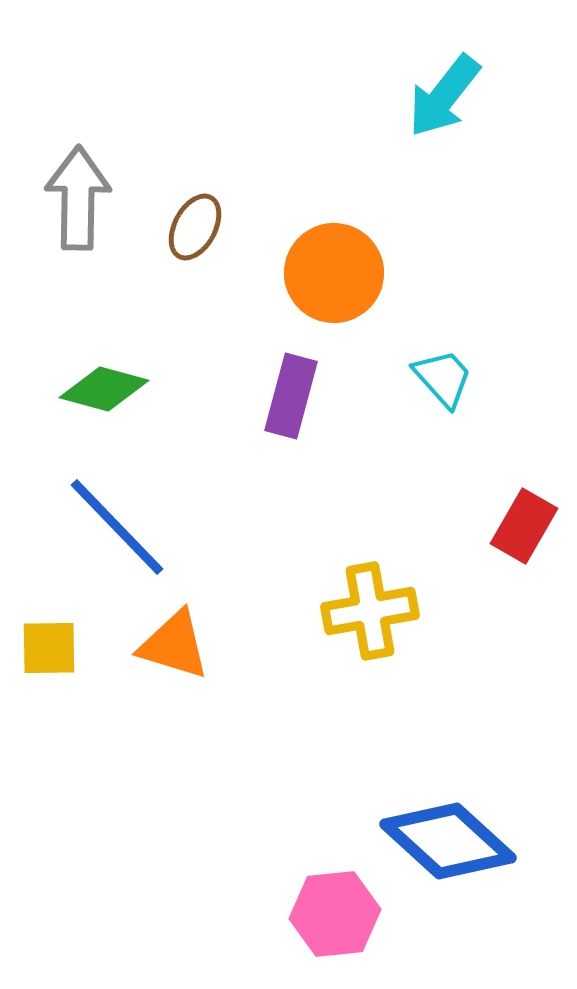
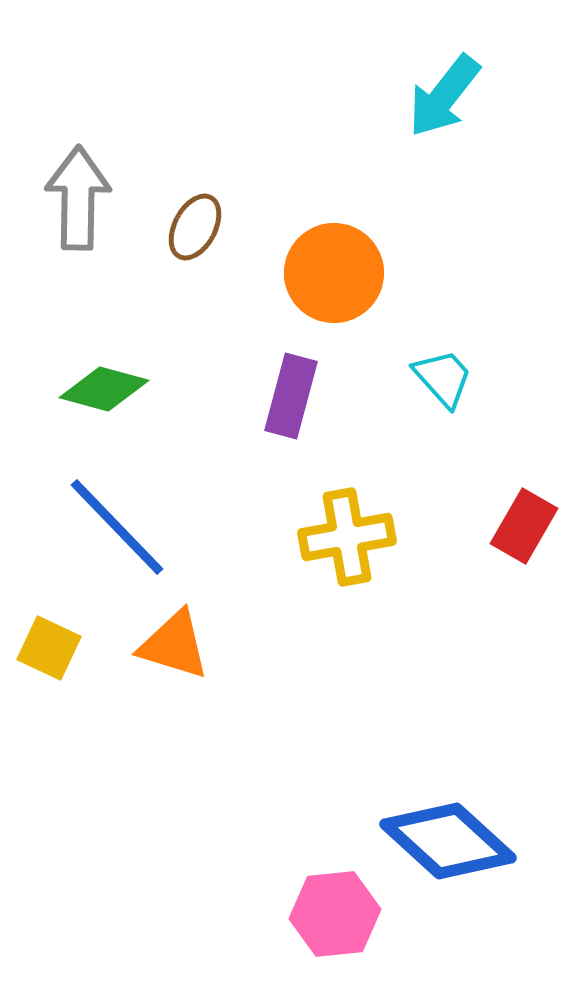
yellow cross: moved 23 px left, 74 px up
yellow square: rotated 26 degrees clockwise
